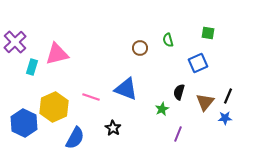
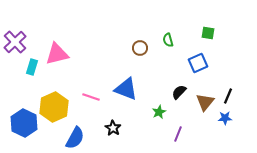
black semicircle: rotated 28 degrees clockwise
green star: moved 3 px left, 3 px down
